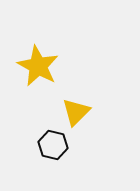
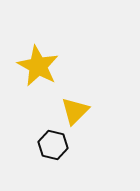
yellow triangle: moved 1 px left, 1 px up
